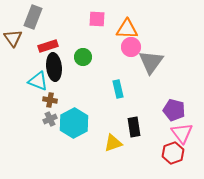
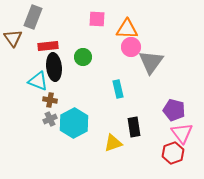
red rectangle: rotated 12 degrees clockwise
